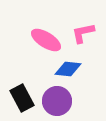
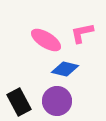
pink L-shape: moved 1 px left
blue diamond: moved 3 px left; rotated 8 degrees clockwise
black rectangle: moved 3 px left, 4 px down
